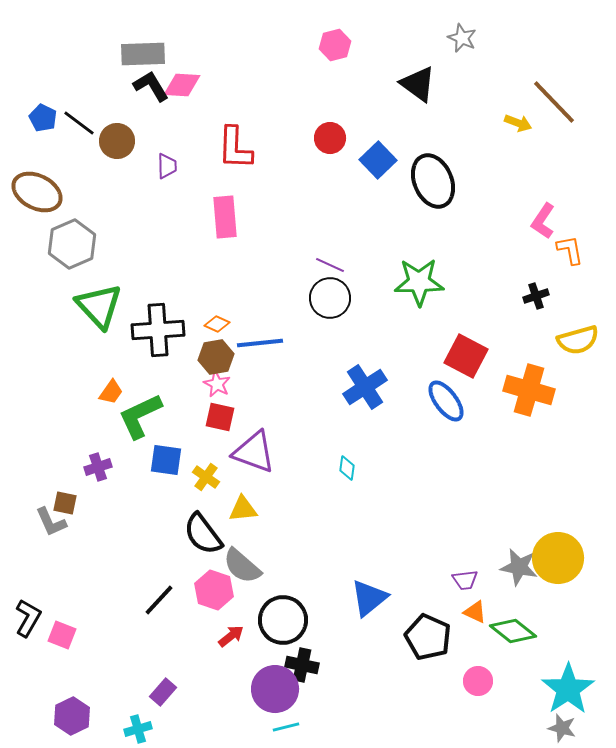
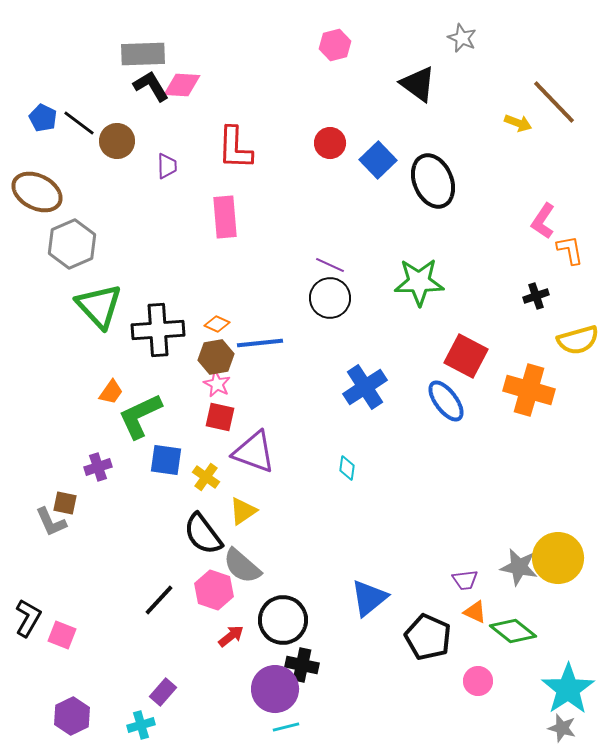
red circle at (330, 138): moved 5 px down
yellow triangle at (243, 509): moved 2 px down; rotated 28 degrees counterclockwise
cyan cross at (138, 729): moved 3 px right, 4 px up
